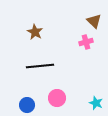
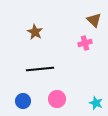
brown triangle: moved 1 px up
pink cross: moved 1 px left, 1 px down
black line: moved 3 px down
pink circle: moved 1 px down
blue circle: moved 4 px left, 4 px up
